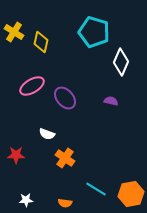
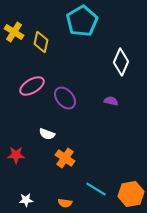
cyan pentagon: moved 12 px left, 11 px up; rotated 24 degrees clockwise
